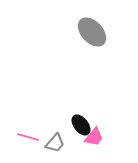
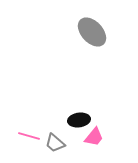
black ellipse: moved 2 px left, 5 px up; rotated 60 degrees counterclockwise
pink line: moved 1 px right, 1 px up
gray trapezoid: rotated 90 degrees clockwise
